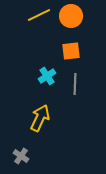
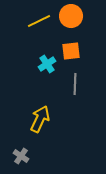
yellow line: moved 6 px down
cyan cross: moved 12 px up
yellow arrow: moved 1 px down
